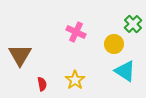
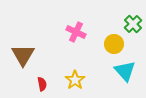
brown triangle: moved 3 px right
cyan triangle: rotated 15 degrees clockwise
